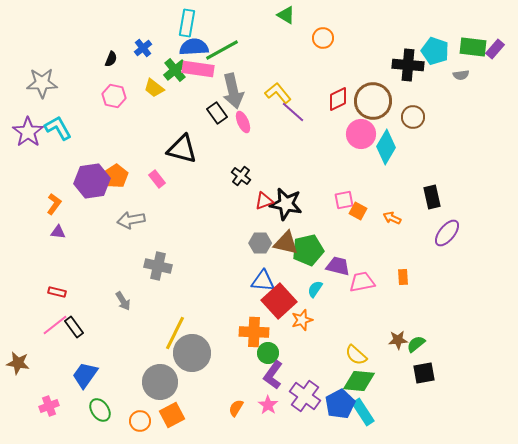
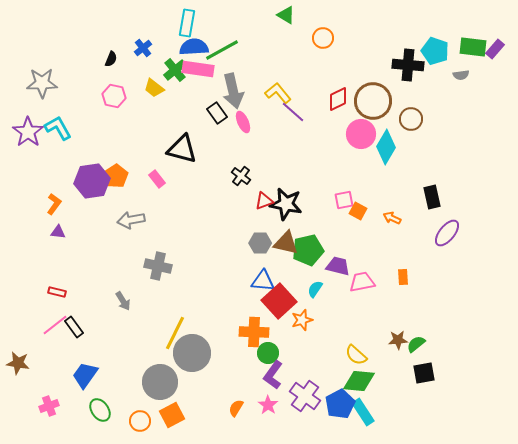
brown circle at (413, 117): moved 2 px left, 2 px down
